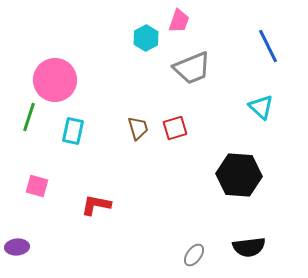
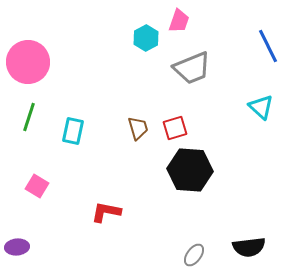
pink circle: moved 27 px left, 18 px up
black hexagon: moved 49 px left, 5 px up
pink square: rotated 15 degrees clockwise
red L-shape: moved 10 px right, 7 px down
